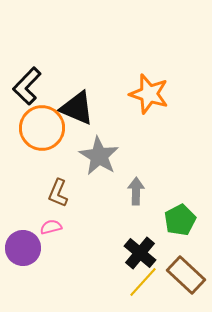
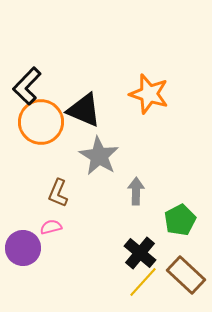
black triangle: moved 7 px right, 2 px down
orange circle: moved 1 px left, 6 px up
